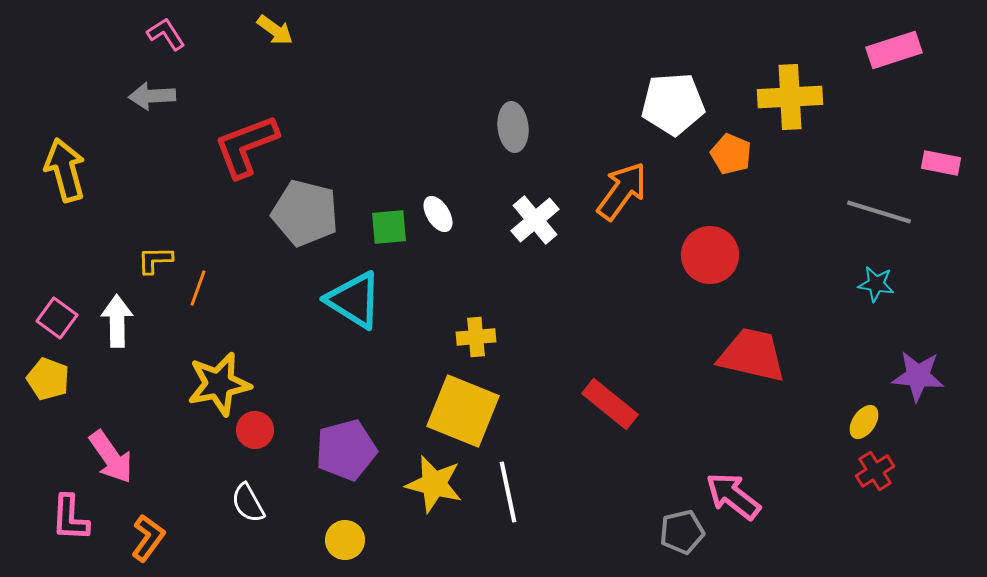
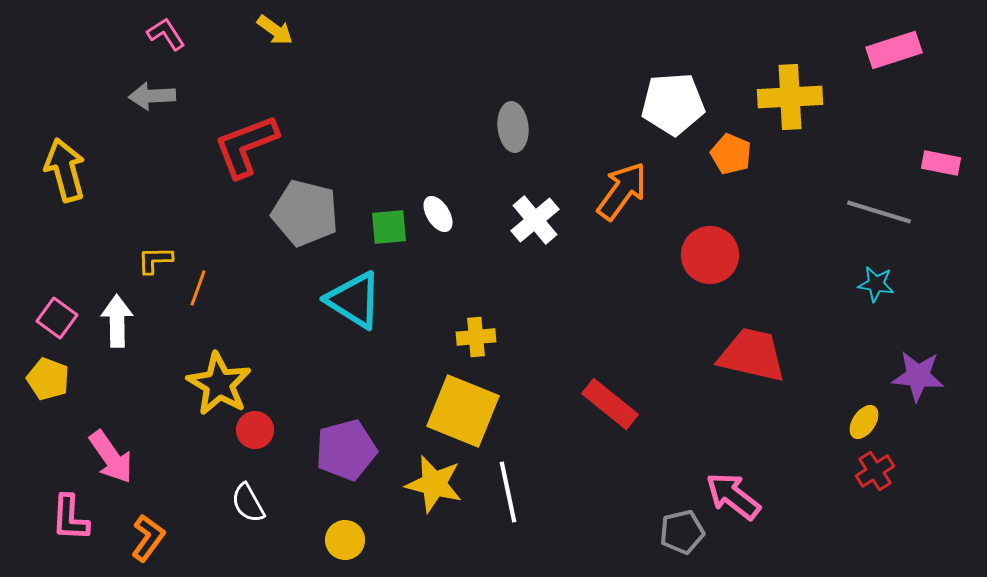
yellow star at (219, 384): rotated 30 degrees counterclockwise
